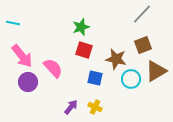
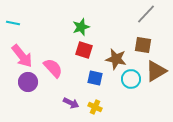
gray line: moved 4 px right
brown square: rotated 30 degrees clockwise
purple arrow: moved 4 px up; rotated 77 degrees clockwise
